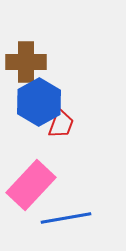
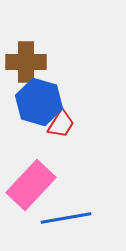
blue hexagon: rotated 15 degrees counterclockwise
red trapezoid: rotated 12 degrees clockwise
